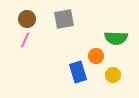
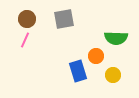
blue rectangle: moved 1 px up
